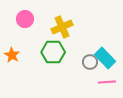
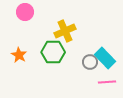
pink circle: moved 7 px up
yellow cross: moved 3 px right, 4 px down
orange star: moved 7 px right
